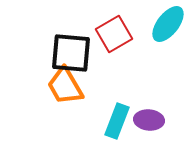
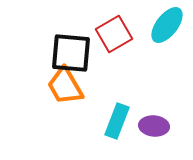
cyan ellipse: moved 1 px left, 1 px down
purple ellipse: moved 5 px right, 6 px down
